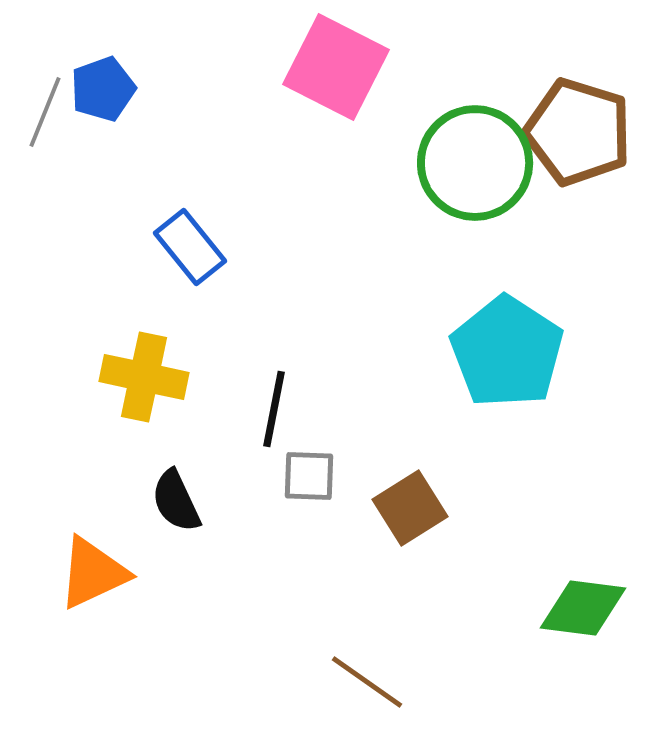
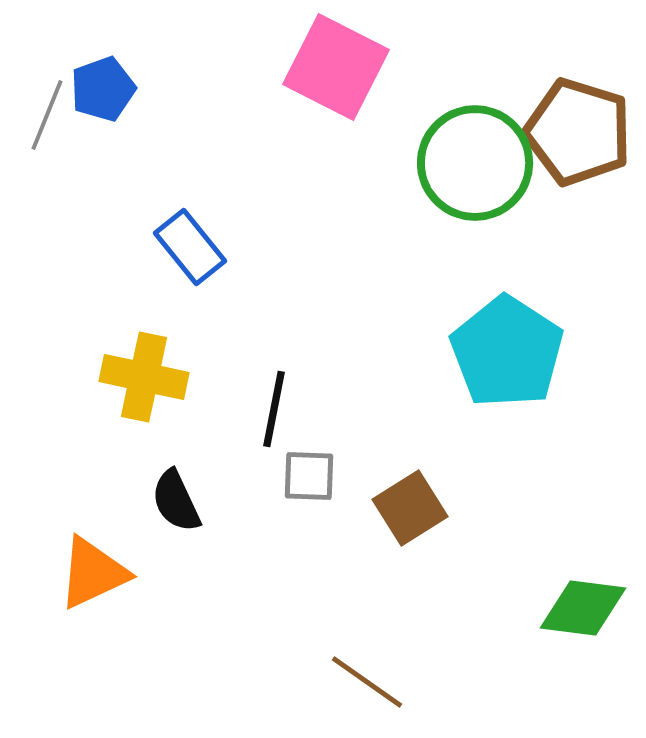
gray line: moved 2 px right, 3 px down
